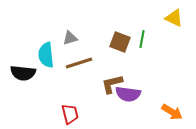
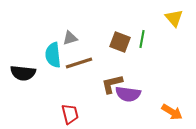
yellow triangle: rotated 24 degrees clockwise
cyan semicircle: moved 7 px right
